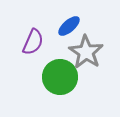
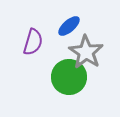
purple semicircle: rotated 8 degrees counterclockwise
green circle: moved 9 px right
